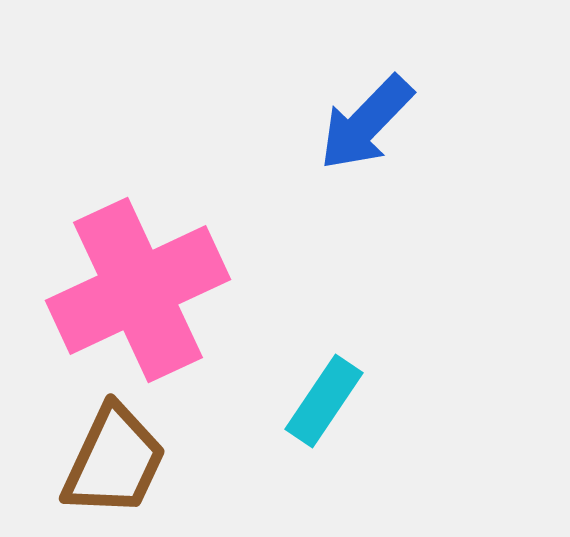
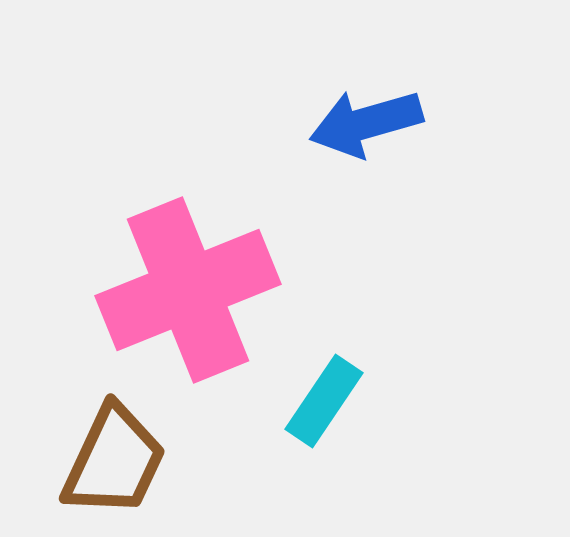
blue arrow: rotated 30 degrees clockwise
pink cross: moved 50 px right; rotated 3 degrees clockwise
